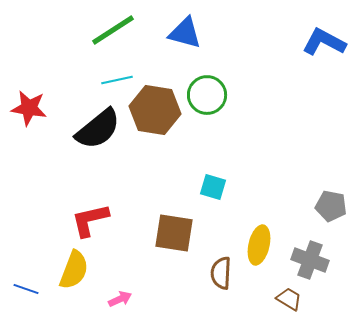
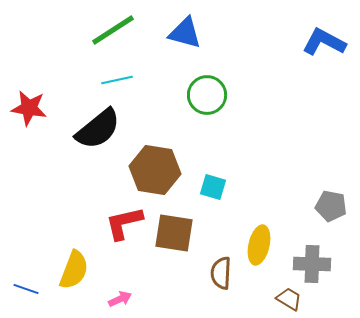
brown hexagon: moved 60 px down
red L-shape: moved 34 px right, 3 px down
gray cross: moved 2 px right, 4 px down; rotated 18 degrees counterclockwise
